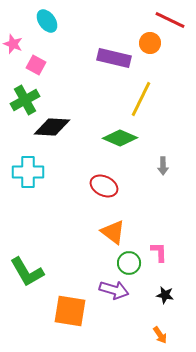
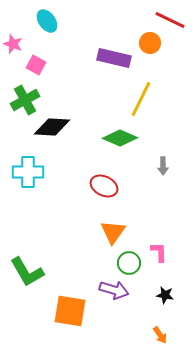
orange triangle: rotated 28 degrees clockwise
